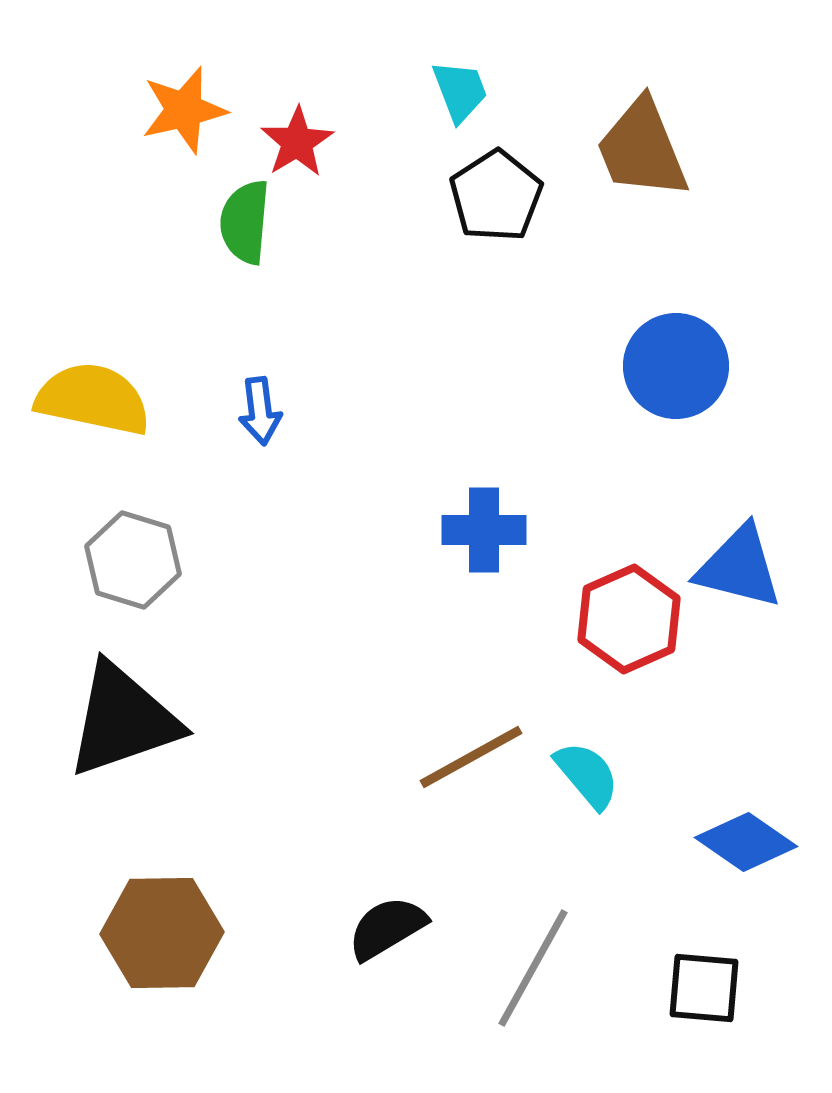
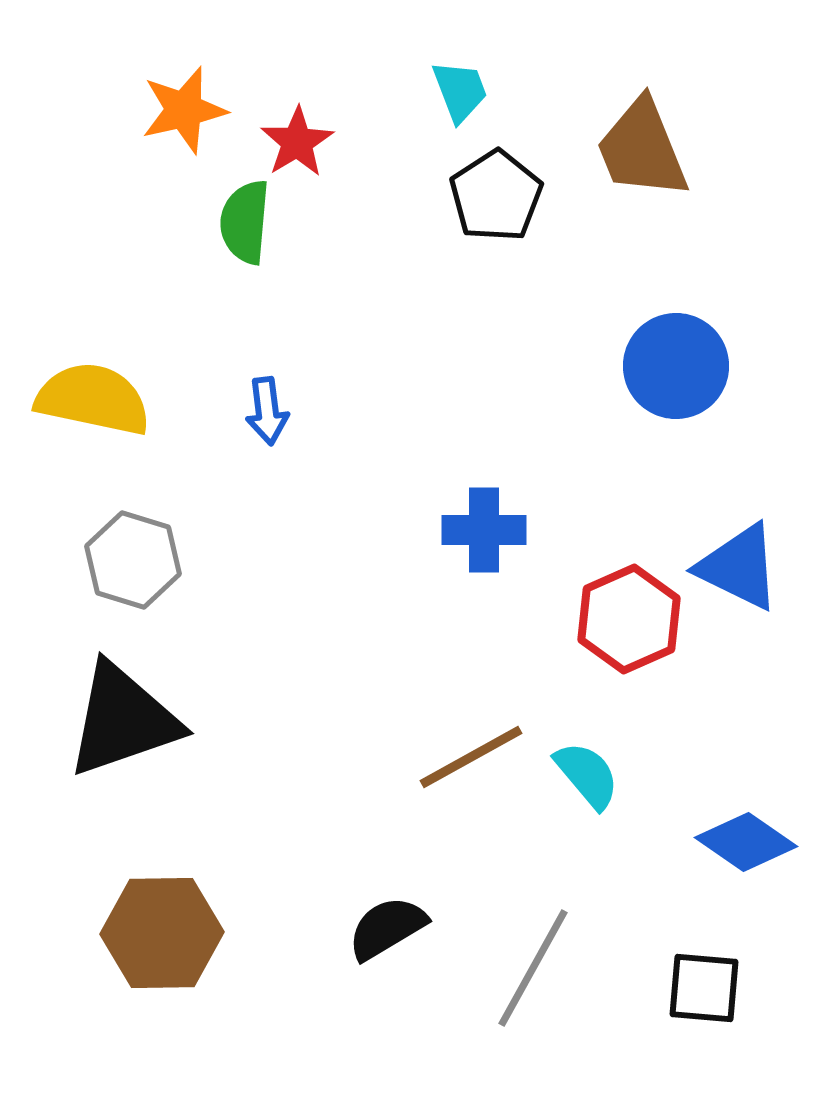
blue arrow: moved 7 px right
blue triangle: rotated 12 degrees clockwise
